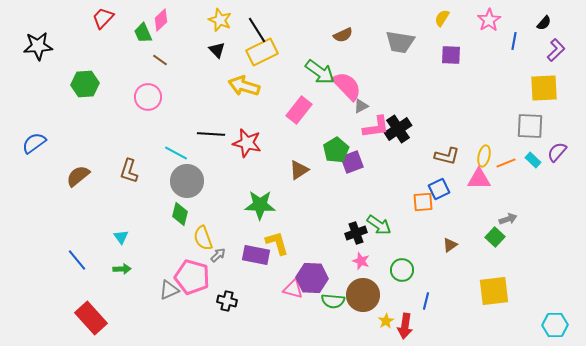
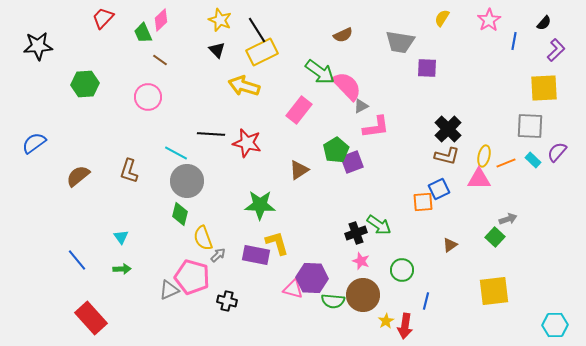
purple square at (451, 55): moved 24 px left, 13 px down
black cross at (398, 129): moved 50 px right; rotated 12 degrees counterclockwise
